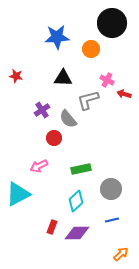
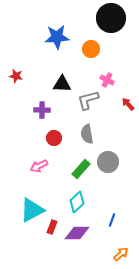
black circle: moved 1 px left, 5 px up
black triangle: moved 1 px left, 6 px down
red arrow: moved 4 px right, 10 px down; rotated 32 degrees clockwise
purple cross: rotated 35 degrees clockwise
gray semicircle: moved 19 px right, 15 px down; rotated 30 degrees clockwise
green rectangle: rotated 36 degrees counterclockwise
gray circle: moved 3 px left, 27 px up
cyan triangle: moved 14 px right, 16 px down
cyan diamond: moved 1 px right, 1 px down
blue line: rotated 56 degrees counterclockwise
